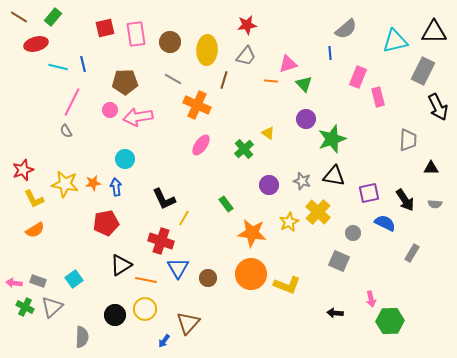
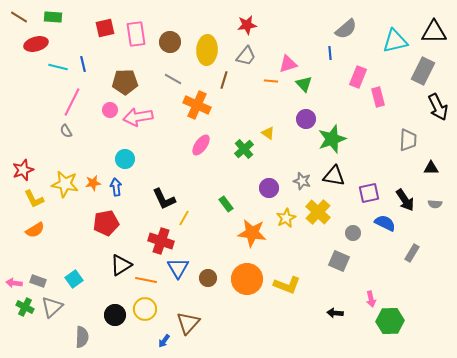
green rectangle at (53, 17): rotated 54 degrees clockwise
purple circle at (269, 185): moved 3 px down
yellow star at (289, 222): moved 3 px left, 4 px up
orange circle at (251, 274): moved 4 px left, 5 px down
